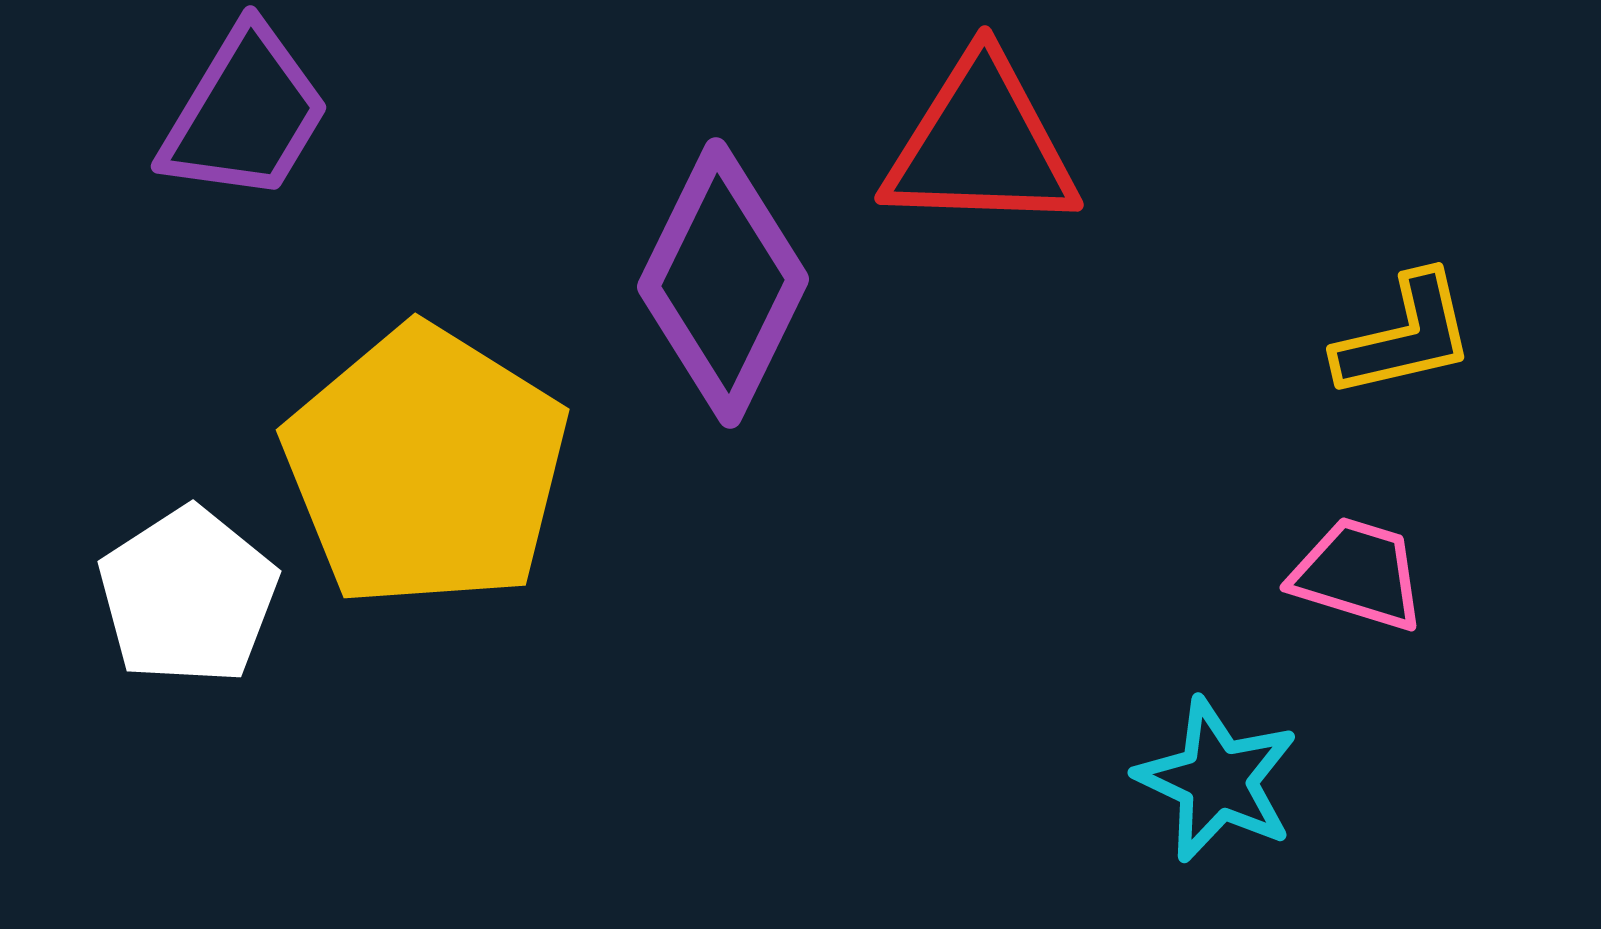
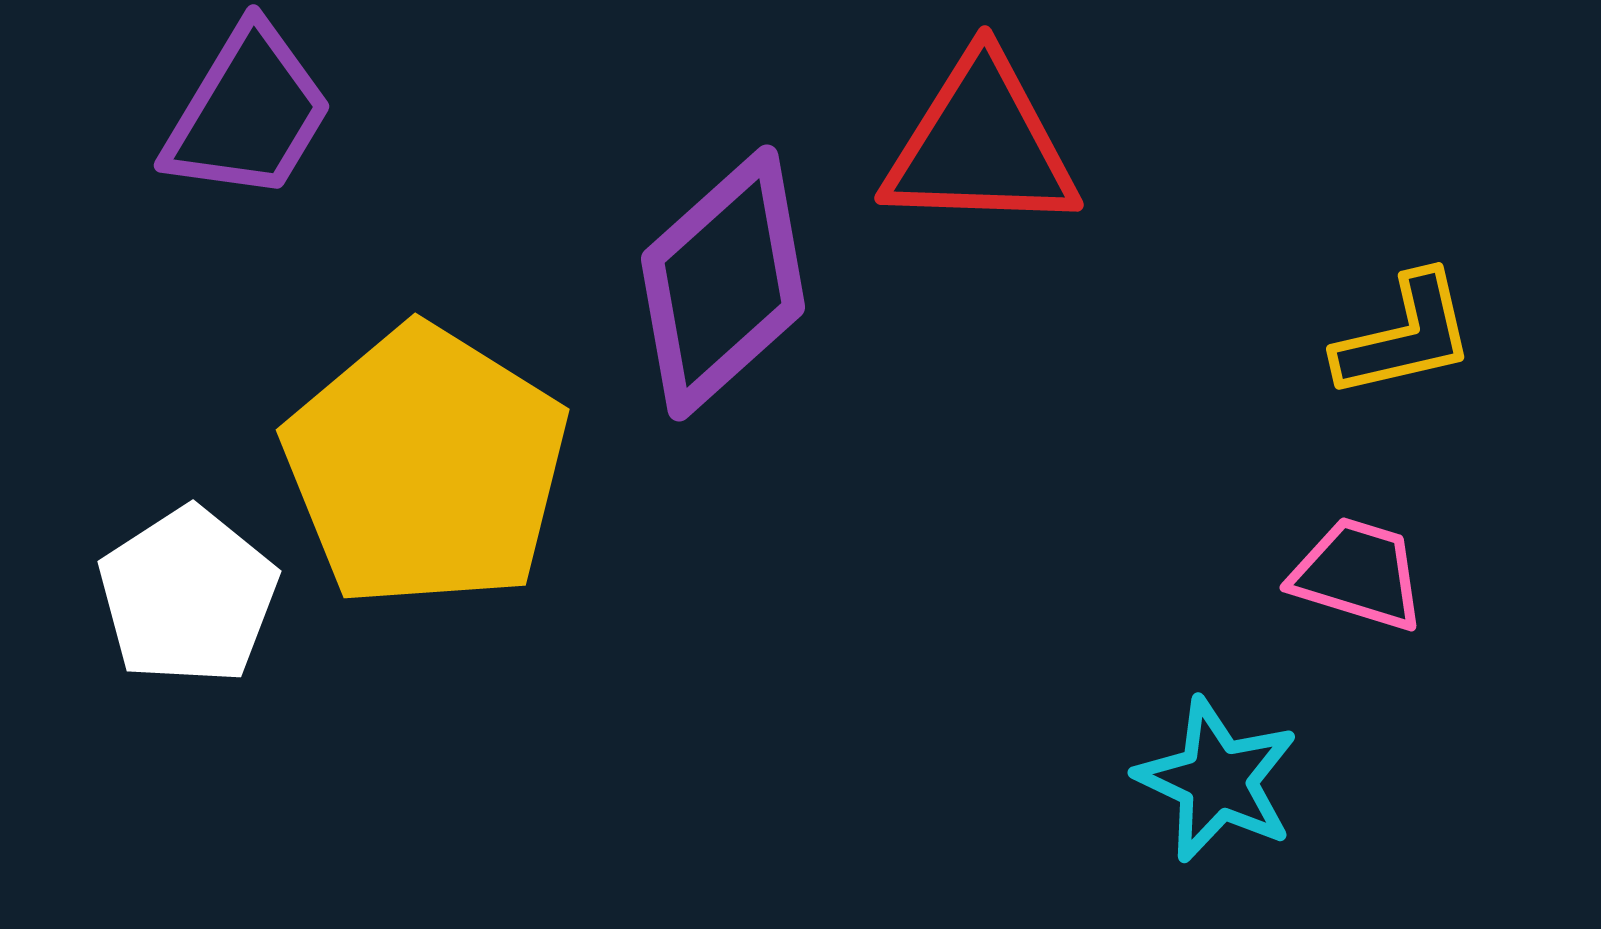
purple trapezoid: moved 3 px right, 1 px up
purple diamond: rotated 22 degrees clockwise
